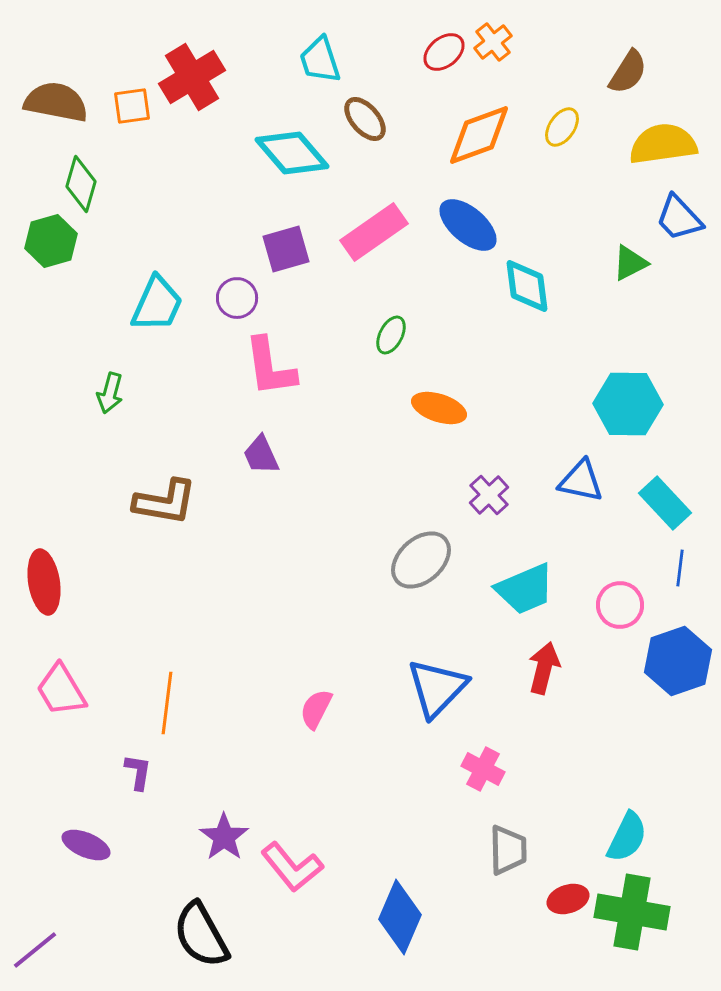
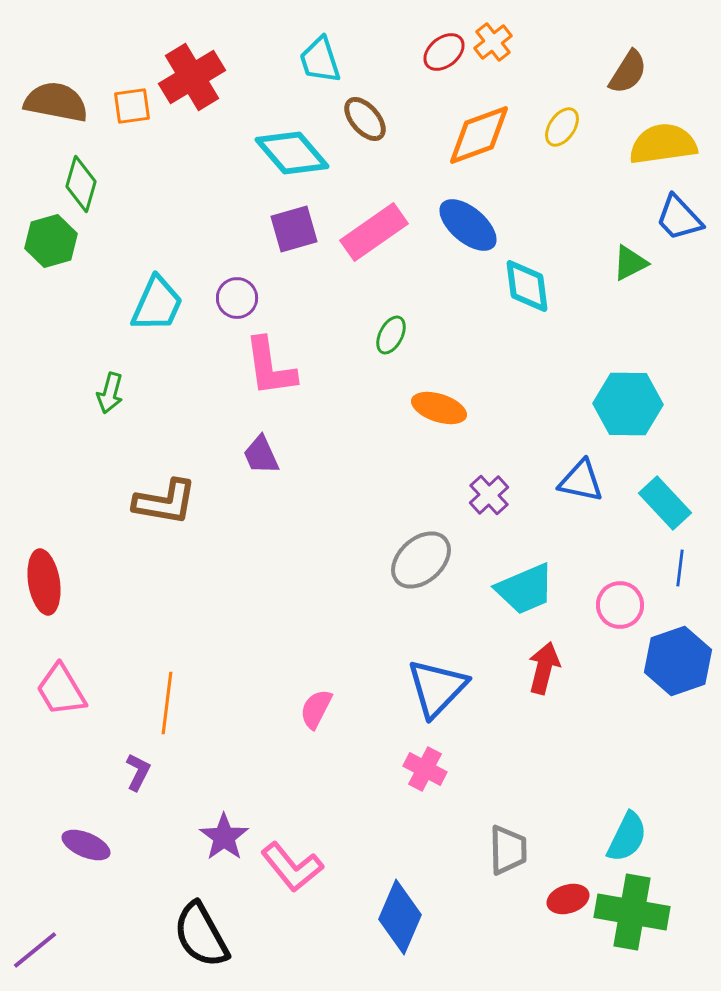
purple square at (286, 249): moved 8 px right, 20 px up
pink cross at (483, 769): moved 58 px left
purple L-shape at (138, 772): rotated 18 degrees clockwise
